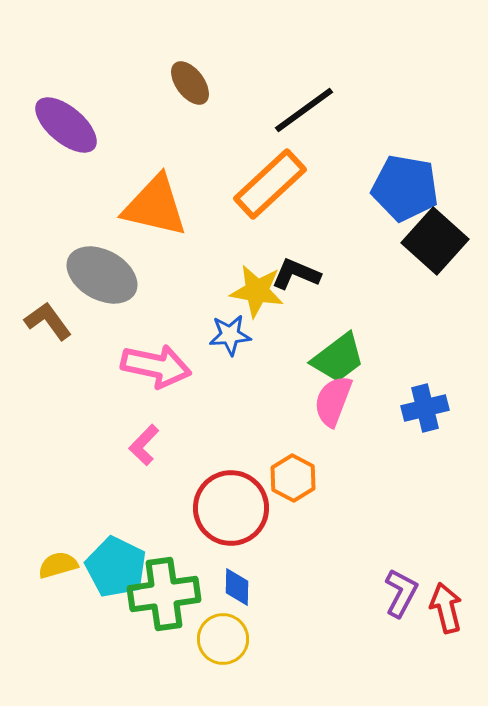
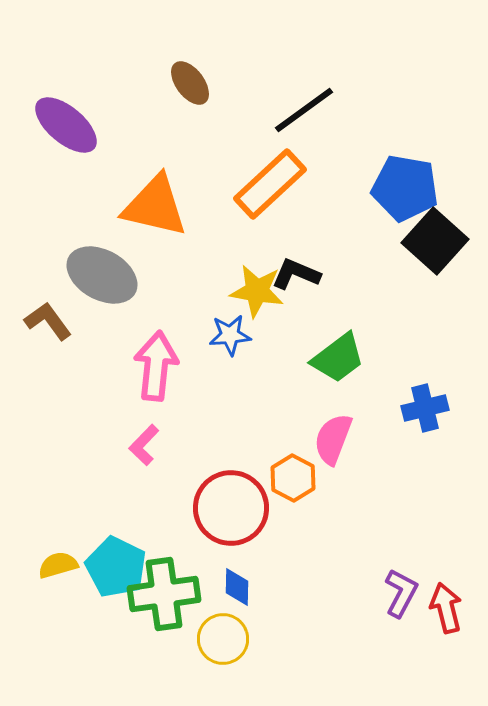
pink arrow: rotated 96 degrees counterclockwise
pink semicircle: moved 38 px down
